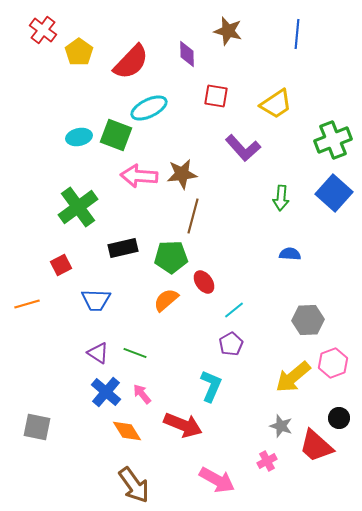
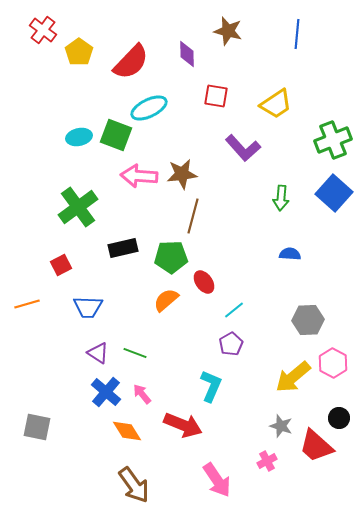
blue trapezoid at (96, 300): moved 8 px left, 7 px down
pink hexagon at (333, 363): rotated 12 degrees counterclockwise
pink arrow at (217, 480): rotated 27 degrees clockwise
